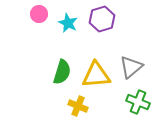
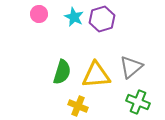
cyan star: moved 6 px right, 6 px up
